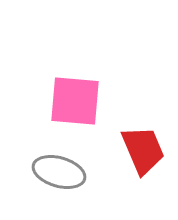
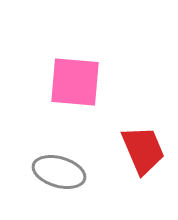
pink square: moved 19 px up
